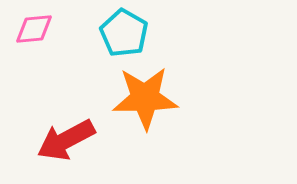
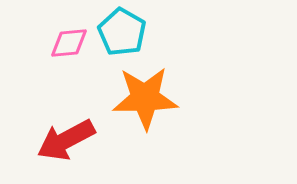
pink diamond: moved 35 px right, 14 px down
cyan pentagon: moved 2 px left, 1 px up
